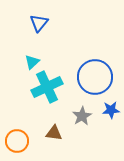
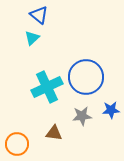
blue triangle: moved 8 px up; rotated 30 degrees counterclockwise
cyan triangle: moved 24 px up
blue circle: moved 9 px left
gray star: rotated 24 degrees clockwise
orange circle: moved 3 px down
